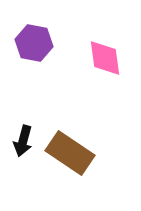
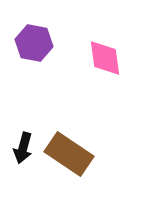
black arrow: moved 7 px down
brown rectangle: moved 1 px left, 1 px down
